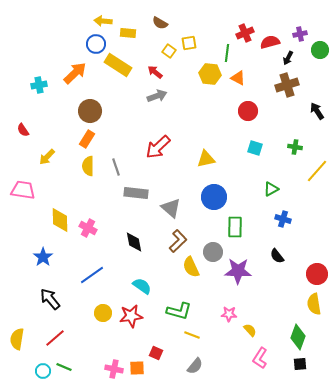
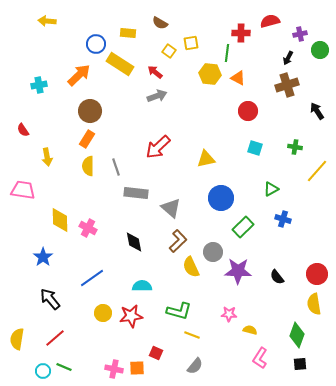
yellow arrow at (103, 21): moved 56 px left
red cross at (245, 33): moved 4 px left; rotated 24 degrees clockwise
red semicircle at (270, 42): moved 21 px up
yellow square at (189, 43): moved 2 px right
yellow rectangle at (118, 65): moved 2 px right, 1 px up
orange arrow at (75, 73): moved 4 px right, 2 px down
yellow arrow at (47, 157): rotated 54 degrees counterclockwise
blue circle at (214, 197): moved 7 px right, 1 px down
green rectangle at (235, 227): moved 8 px right; rotated 45 degrees clockwise
black semicircle at (277, 256): moved 21 px down
blue line at (92, 275): moved 3 px down
cyan semicircle at (142, 286): rotated 36 degrees counterclockwise
yellow semicircle at (250, 330): rotated 32 degrees counterclockwise
green diamond at (298, 337): moved 1 px left, 2 px up
